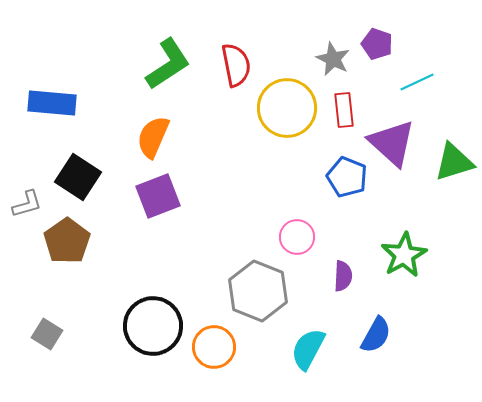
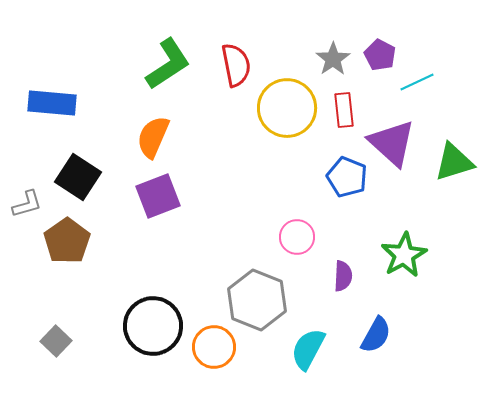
purple pentagon: moved 3 px right, 11 px down; rotated 8 degrees clockwise
gray star: rotated 12 degrees clockwise
gray hexagon: moved 1 px left, 9 px down
gray square: moved 9 px right, 7 px down; rotated 12 degrees clockwise
